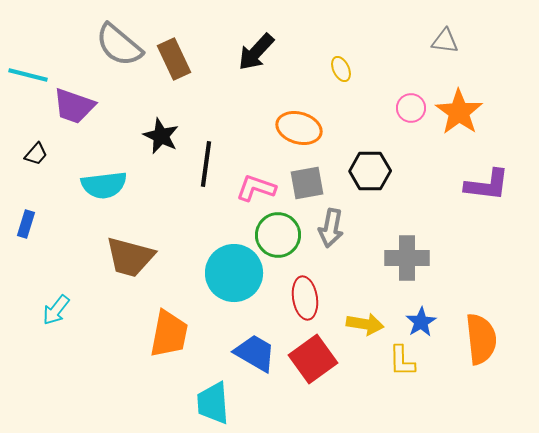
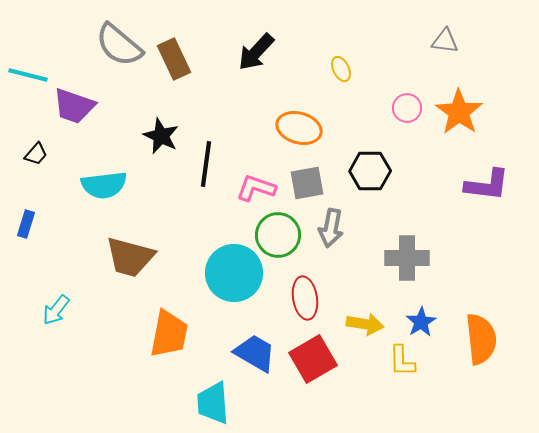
pink circle: moved 4 px left
red square: rotated 6 degrees clockwise
